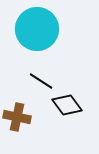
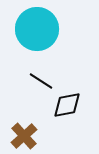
black diamond: rotated 64 degrees counterclockwise
brown cross: moved 7 px right, 19 px down; rotated 36 degrees clockwise
